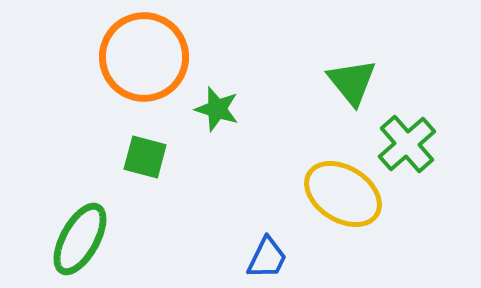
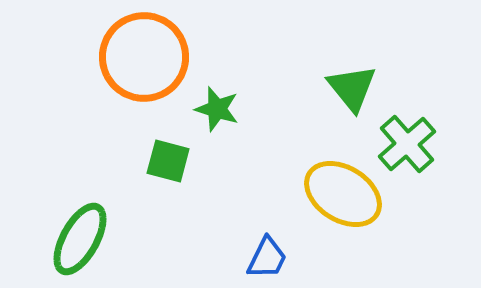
green triangle: moved 6 px down
green square: moved 23 px right, 4 px down
